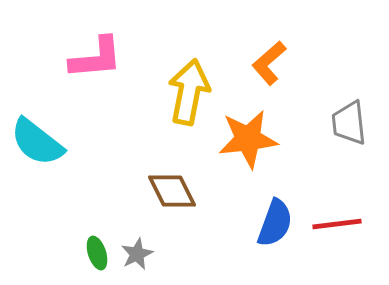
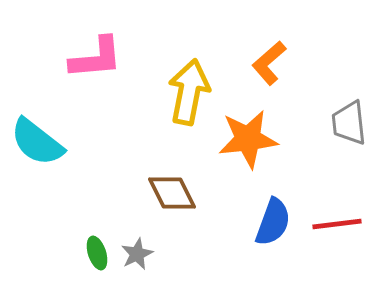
brown diamond: moved 2 px down
blue semicircle: moved 2 px left, 1 px up
